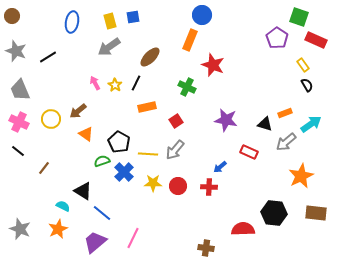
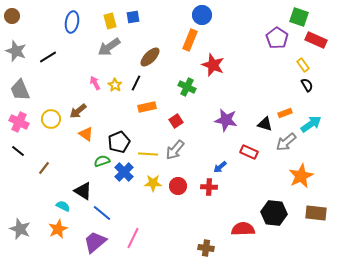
black pentagon at (119, 142): rotated 20 degrees clockwise
